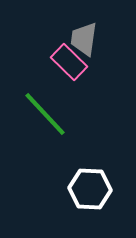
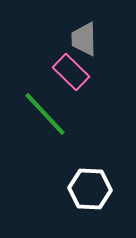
gray trapezoid: rotated 9 degrees counterclockwise
pink rectangle: moved 2 px right, 10 px down
